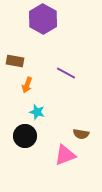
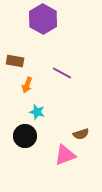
purple line: moved 4 px left
brown semicircle: rotated 28 degrees counterclockwise
